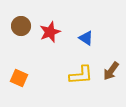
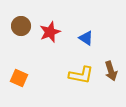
brown arrow: rotated 54 degrees counterclockwise
yellow L-shape: rotated 15 degrees clockwise
